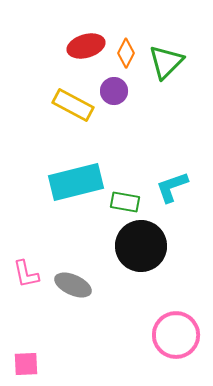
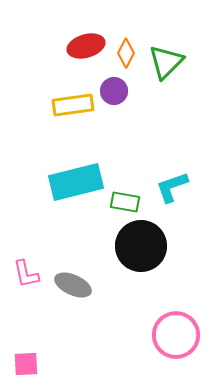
yellow rectangle: rotated 36 degrees counterclockwise
